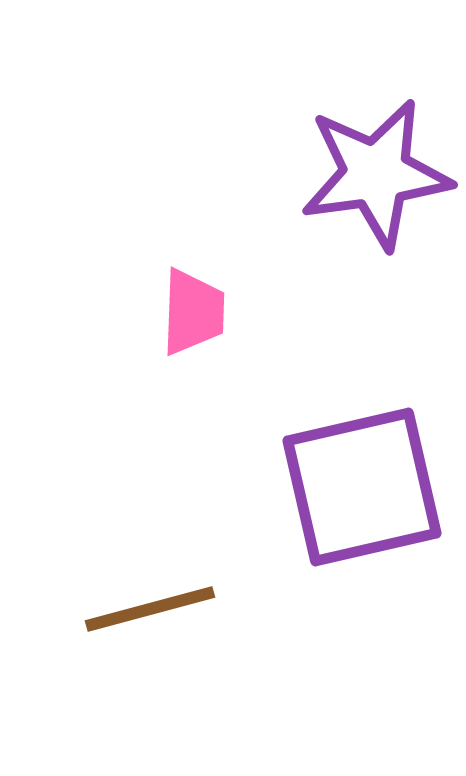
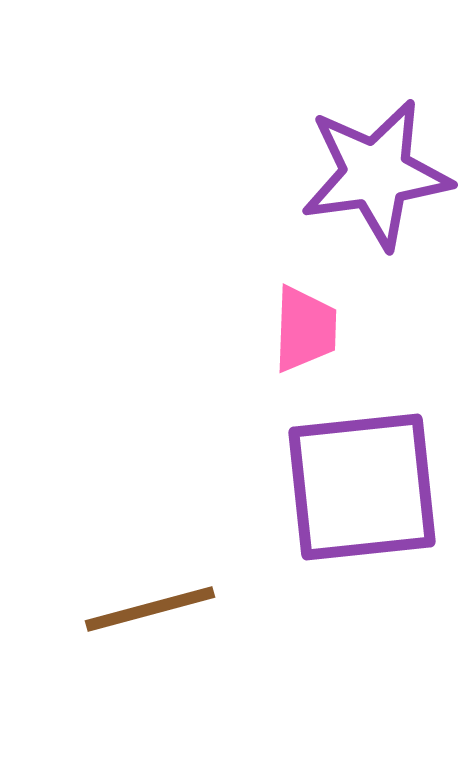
pink trapezoid: moved 112 px right, 17 px down
purple square: rotated 7 degrees clockwise
